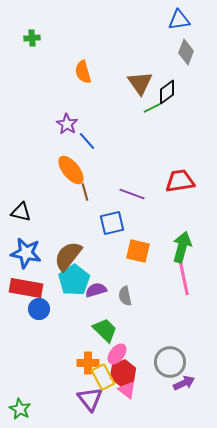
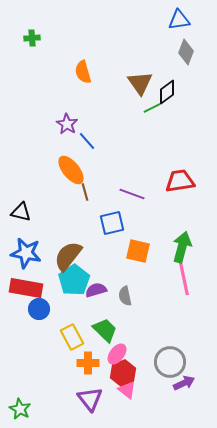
yellow rectangle: moved 31 px left, 40 px up
